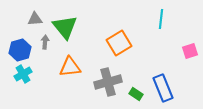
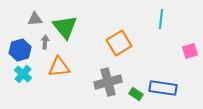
orange triangle: moved 11 px left
cyan cross: rotated 18 degrees counterclockwise
blue rectangle: rotated 60 degrees counterclockwise
